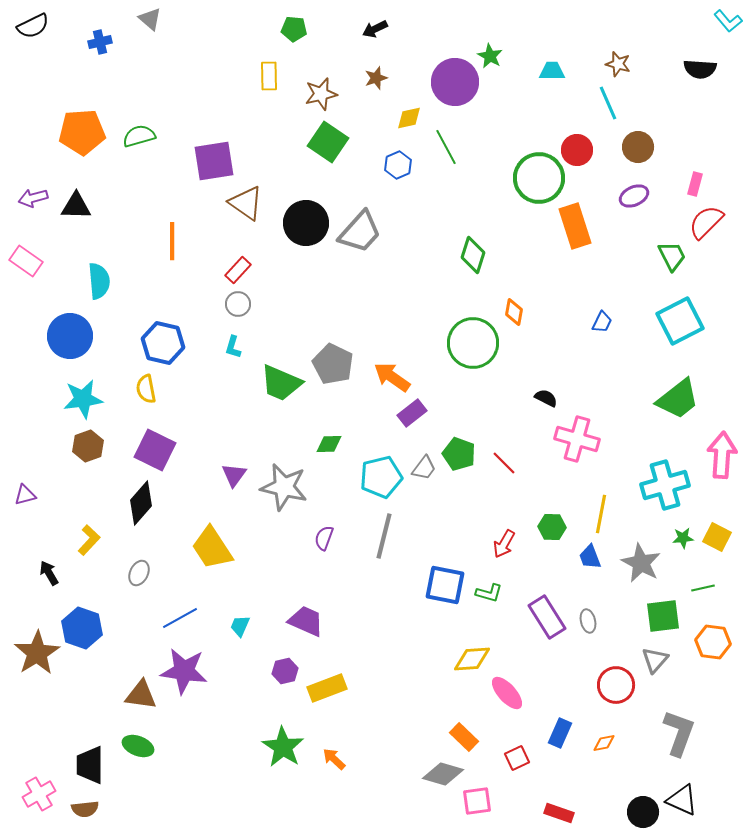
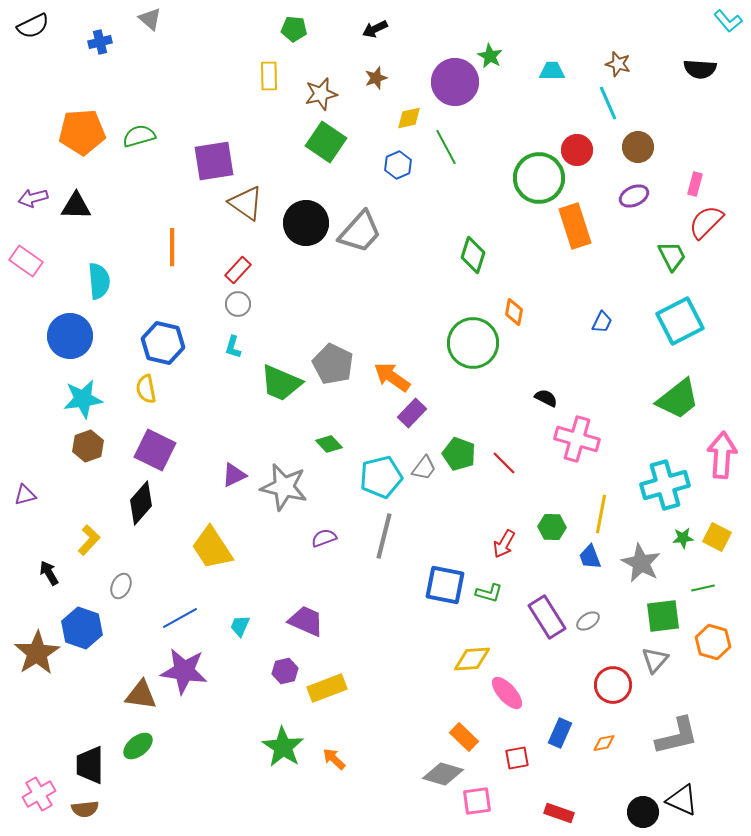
green square at (328, 142): moved 2 px left
orange line at (172, 241): moved 6 px down
purple rectangle at (412, 413): rotated 8 degrees counterclockwise
green diamond at (329, 444): rotated 48 degrees clockwise
purple triangle at (234, 475): rotated 28 degrees clockwise
purple semicircle at (324, 538): rotated 50 degrees clockwise
gray ellipse at (139, 573): moved 18 px left, 13 px down
gray ellipse at (588, 621): rotated 70 degrees clockwise
orange hexagon at (713, 642): rotated 8 degrees clockwise
red circle at (616, 685): moved 3 px left
gray L-shape at (679, 733): moved 2 px left, 3 px down; rotated 57 degrees clockwise
green ellipse at (138, 746): rotated 60 degrees counterclockwise
red square at (517, 758): rotated 15 degrees clockwise
